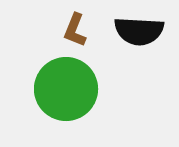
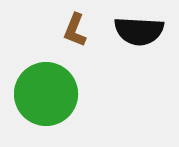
green circle: moved 20 px left, 5 px down
